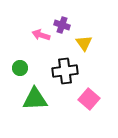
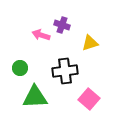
yellow triangle: moved 6 px right; rotated 48 degrees clockwise
green triangle: moved 2 px up
